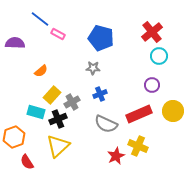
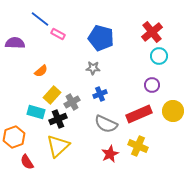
red star: moved 6 px left, 2 px up
